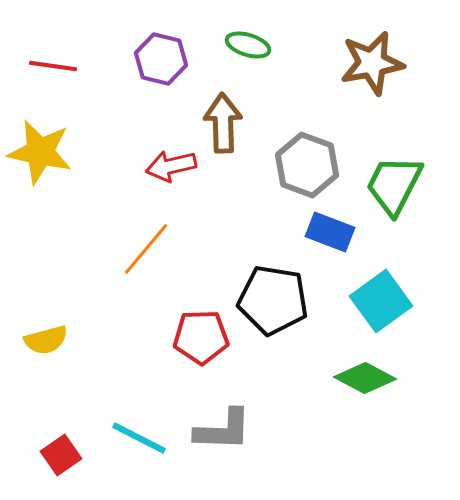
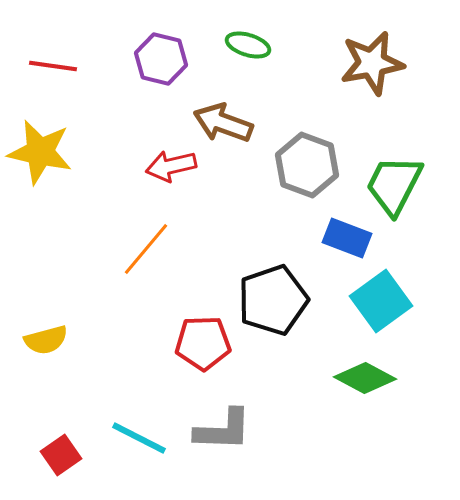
brown arrow: rotated 68 degrees counterclockwise
blue rectangle: moved 17 px right, 6 px down
black pentagon: rotated 28 degrees counterclockwise
red pentagon: moved 2 px right, 6 px down
